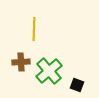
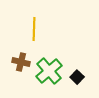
brown cross: rotated 18 degrees clockwise
black square: moved 8 px up; rotated 24 degrees clockwise
